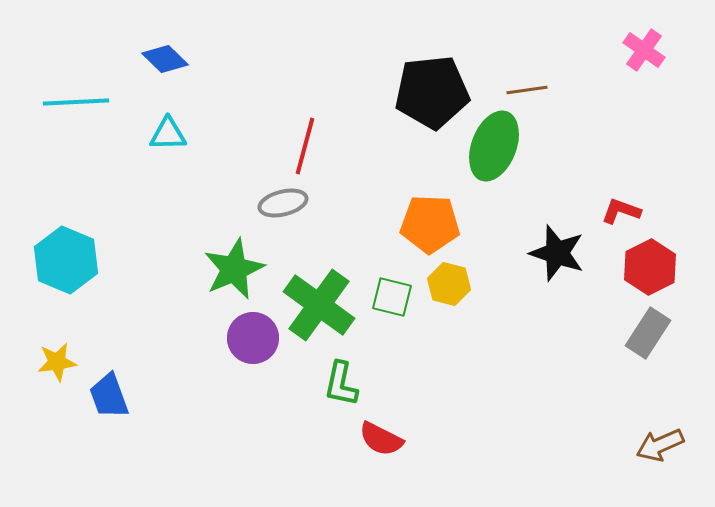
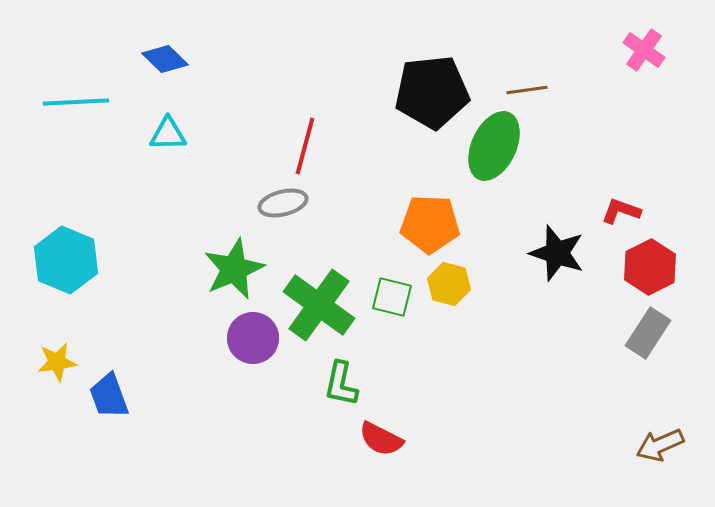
green ellipse: rotated 4 degrees clockwise
